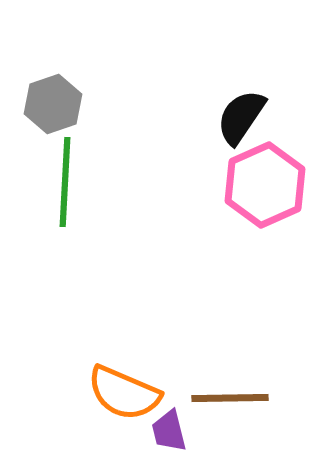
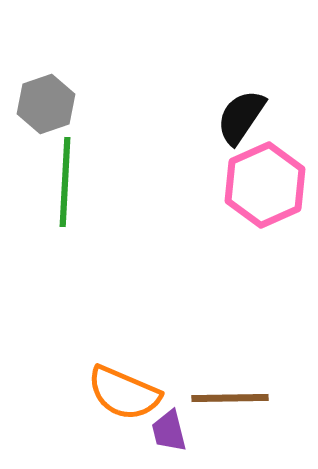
gray hexagon: moved 7 px left
